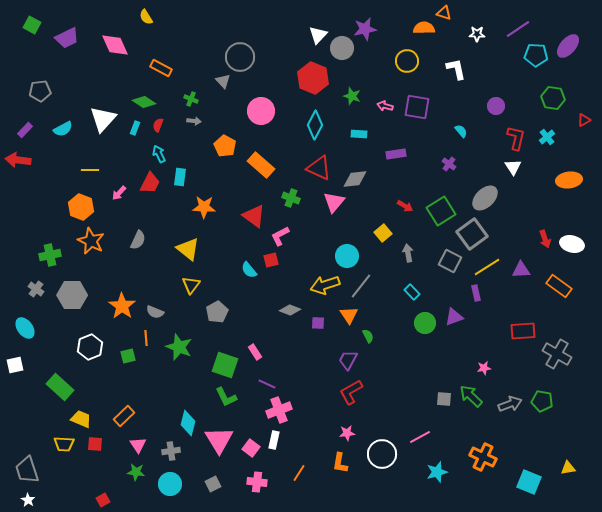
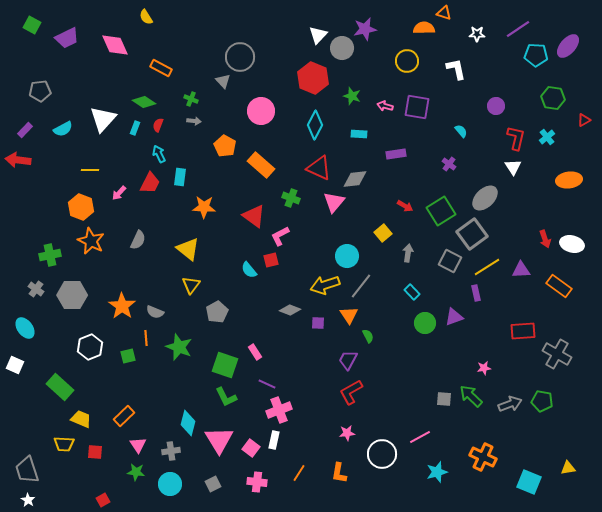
gray arrow at (408, 253): rotated 18 degrees clockwise
white square at (15, 365): rotated 36 degrees clockwise
red square at (95, 444): moved 8 px down
orange L-shape at (340, 463): moved 1 px left, 10 px down
